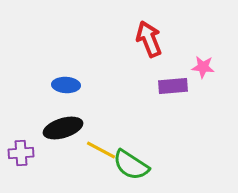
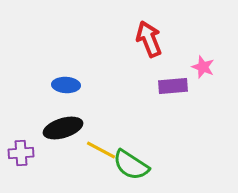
pink star: rotated 15 degrees clockwise
